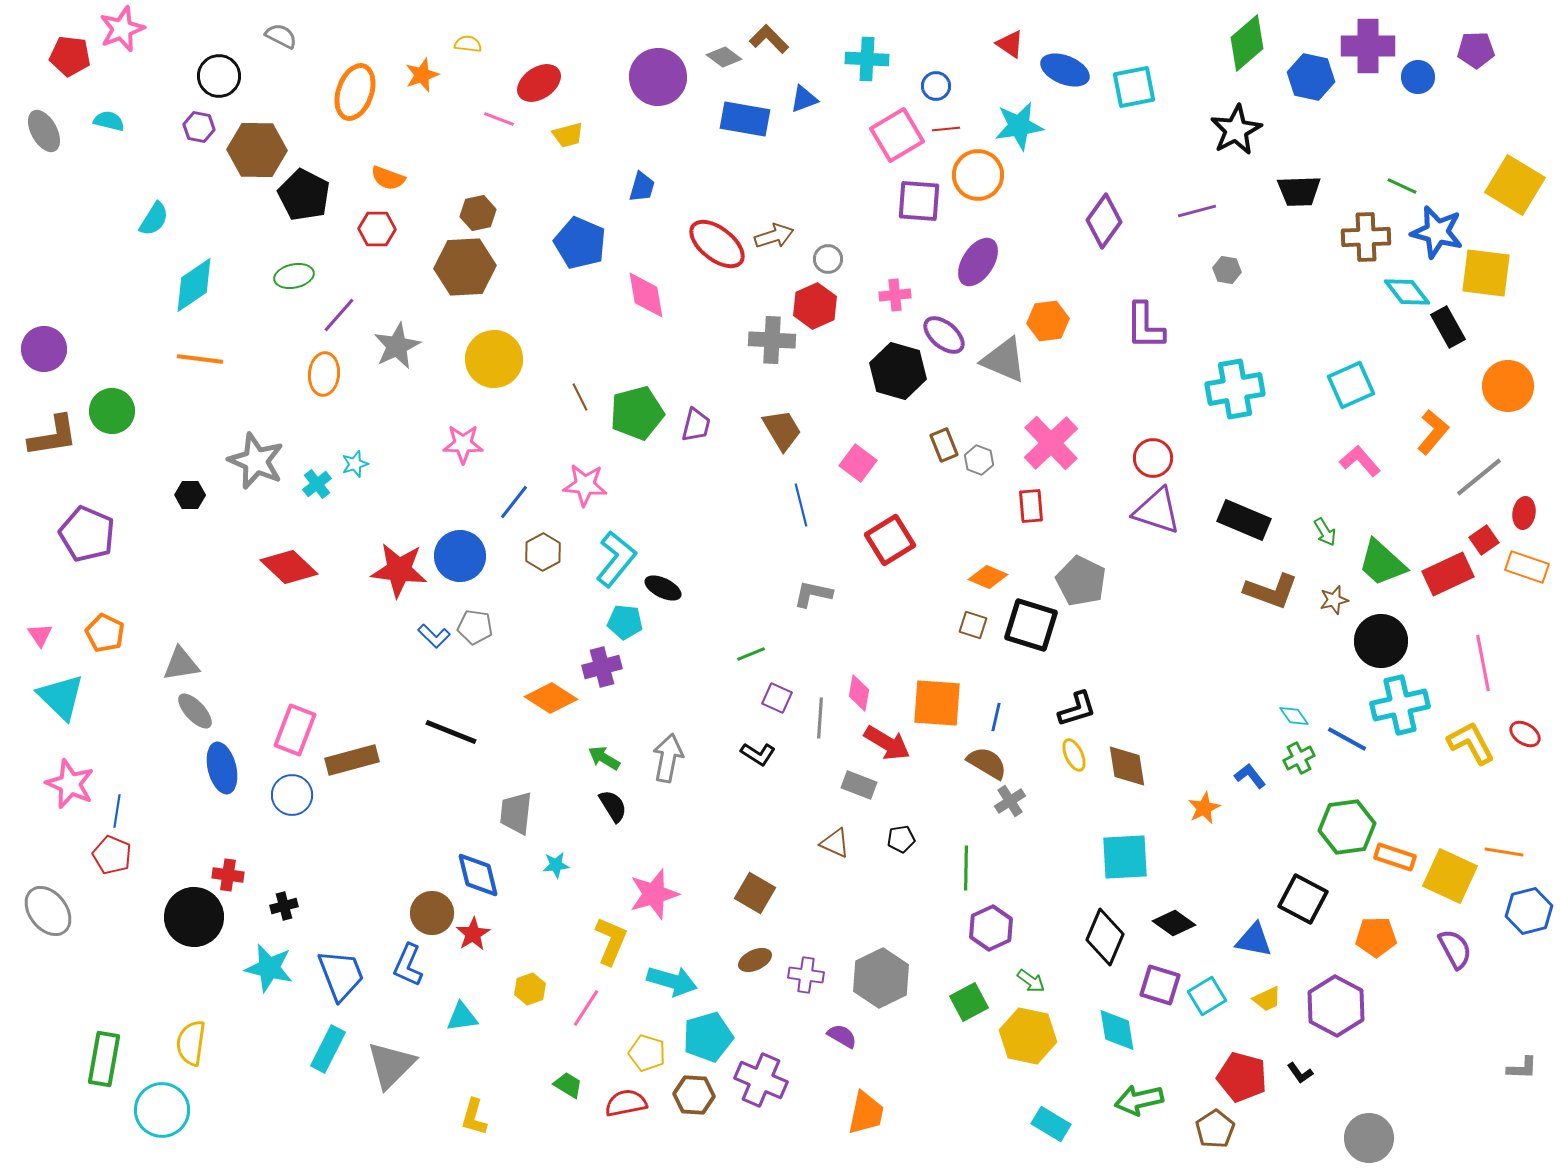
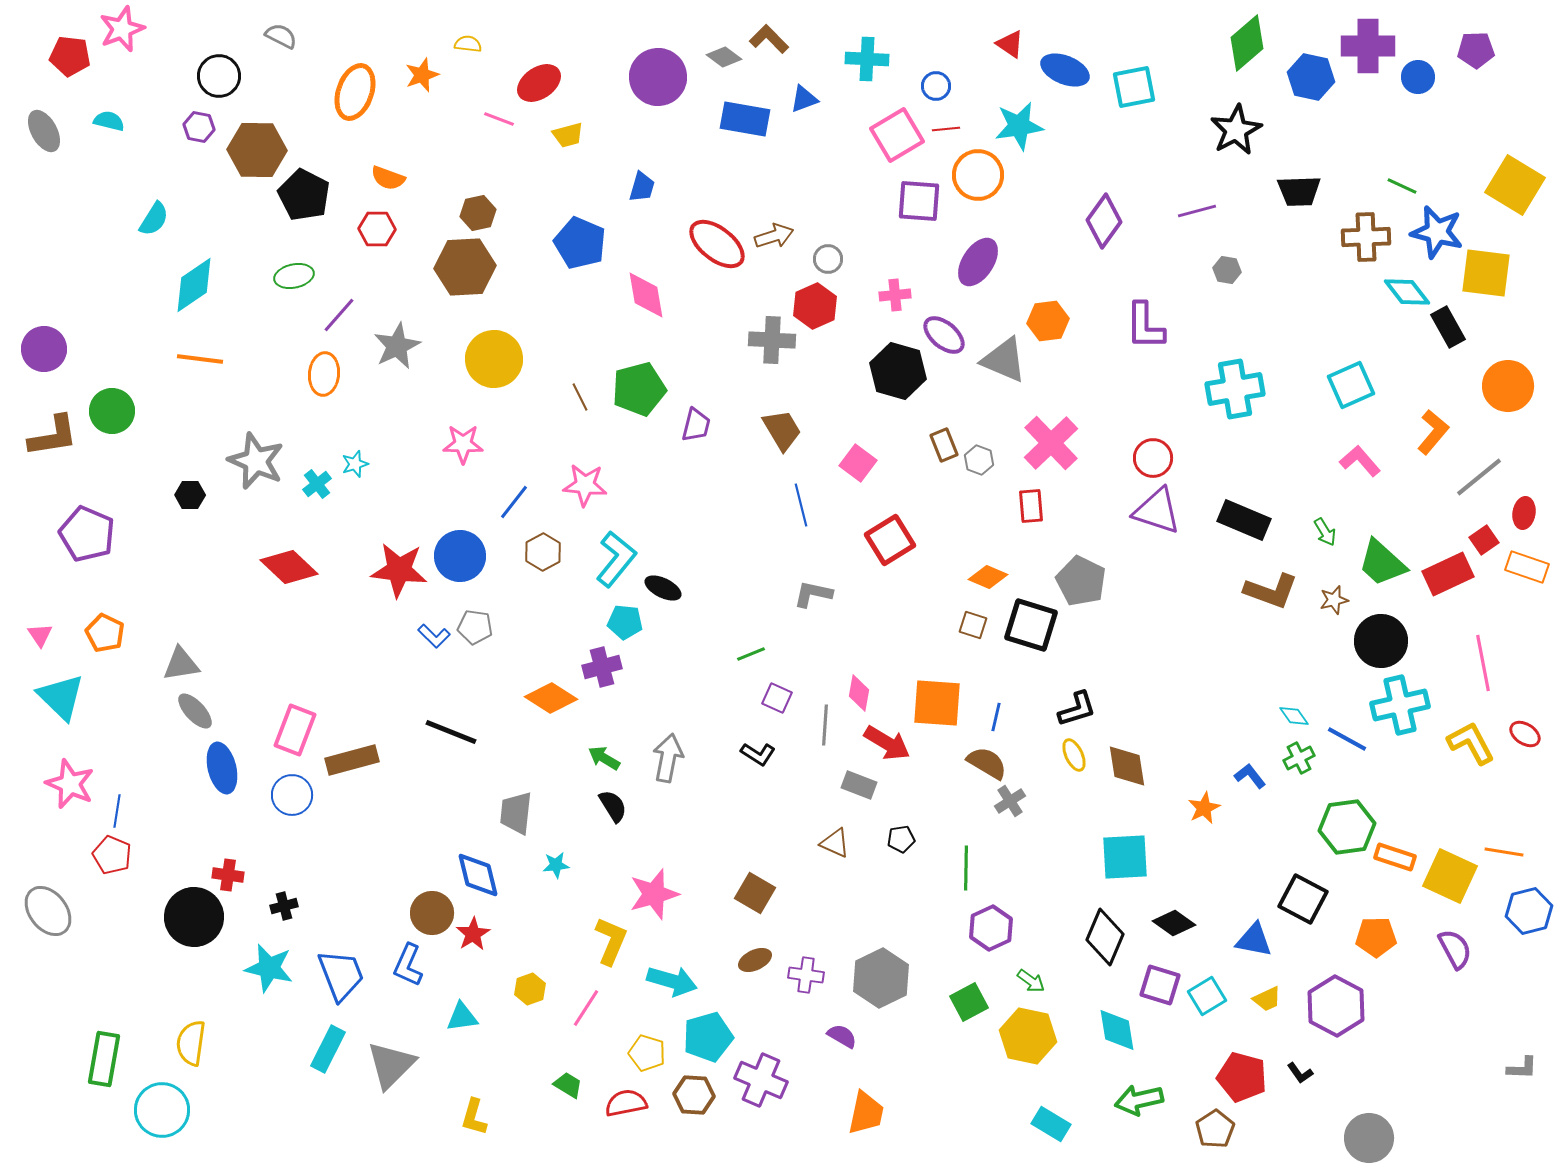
green pentagon at (637, 413): moved 2 px right, 24 px up
gray line at (820, 718): moved 5 px right, 7 px down
